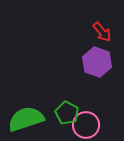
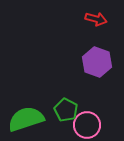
red arrow: moved 6 px left, 13 px up; rotated 35 degrees counterclockwise
green pentagon: moved 1 px left, 3 px up
pink circle: moved 1 px right
